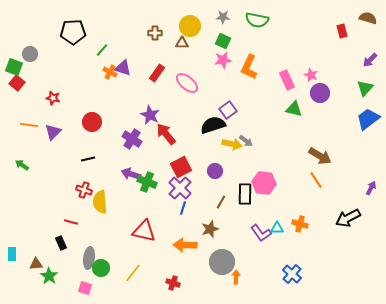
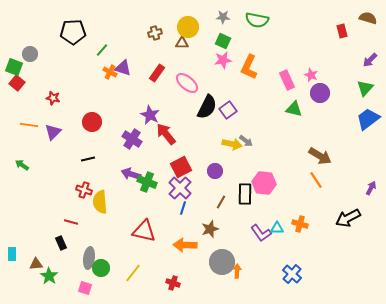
yellow circle at (190, 26): moved 2 px left, 1 px down
brown cross at (155, 33): rotated 16 degrees counterclockwise
black semicircle at (213, 125): moved 6 px left, 18 px up; rotated 135 degrees clockwise
orange arrow at (236, 277): moved 1 px right, 6 px up
